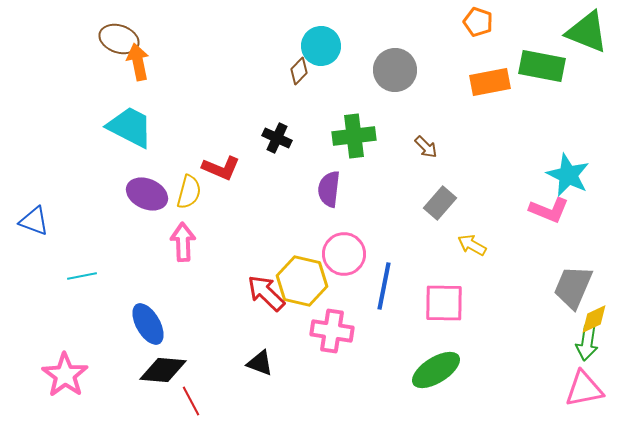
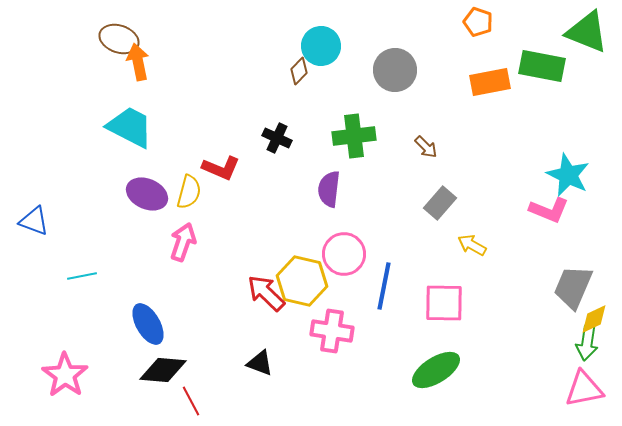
pink arrow: rotated 21 degrees clockwise
